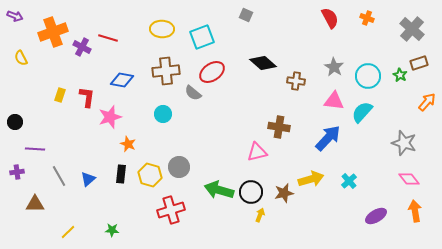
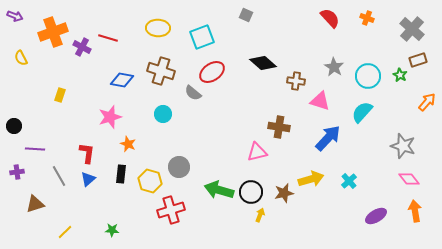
red semicircle at (330, 18): rotated 15 degrees counterclockwise
yellow ellipse at (162, 29): moved 4 px left, 1 px up
brown rectangle at (419, 63): moved 1 px left, 3 px up
brown cross at (166, 71): moved 5 px left; rotated 24 degrees clockwise
red L-shape at (87, 97): moved 56 px down
pink triangle at (334, 101): moved 14 px left; rotated 10 degrees clockwise
black circle at (15, 122): moved 1 px left, 4 px down
gray star at (404, 143): moved 1 px left, 3 px down
yellow hexagon at (150, 175): moved 6 px down
brown triangle at (35, 204): rotated 18 degrees counterclockwise
yellow line at (68, 232): moved 3 px left
